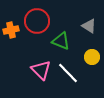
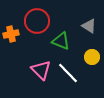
orange cross: moved 4 px down
